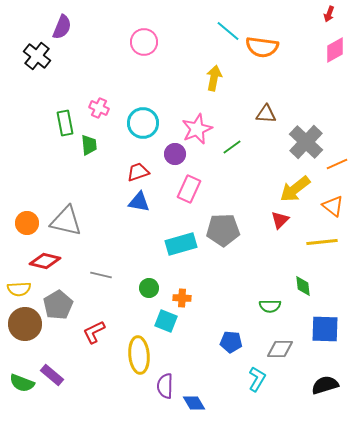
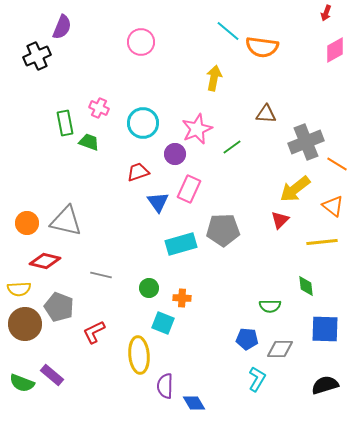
red arrow at (329, 14): moved 3 px left, 1 px up
pink circle at (144, 42): moved 3 px left
black cross at (37, 56): rotated 28 degrees clockwise
gray cross at (306, 142): rotated 24 degrees clockwise
green trapezoid at (89, 145): moved 3 px up; rotated 65 degrees counterclockwise
orange line at (337, 164): rotated 55 degrees clockwise
blue triangle at (139, 202): moved 19 px right; rotated 45 degrees clockwise
green diamond at (303, 286): moved 3 px right
gray pentagon at (58, 305): moved 1 px right, 2 px down; rotated 20 degrees counterclockwise
cyan square at (166, 321): moved 3 px left, 2 px down
blue pentagon at (231, 342): moved 16 px right, 3 px up
